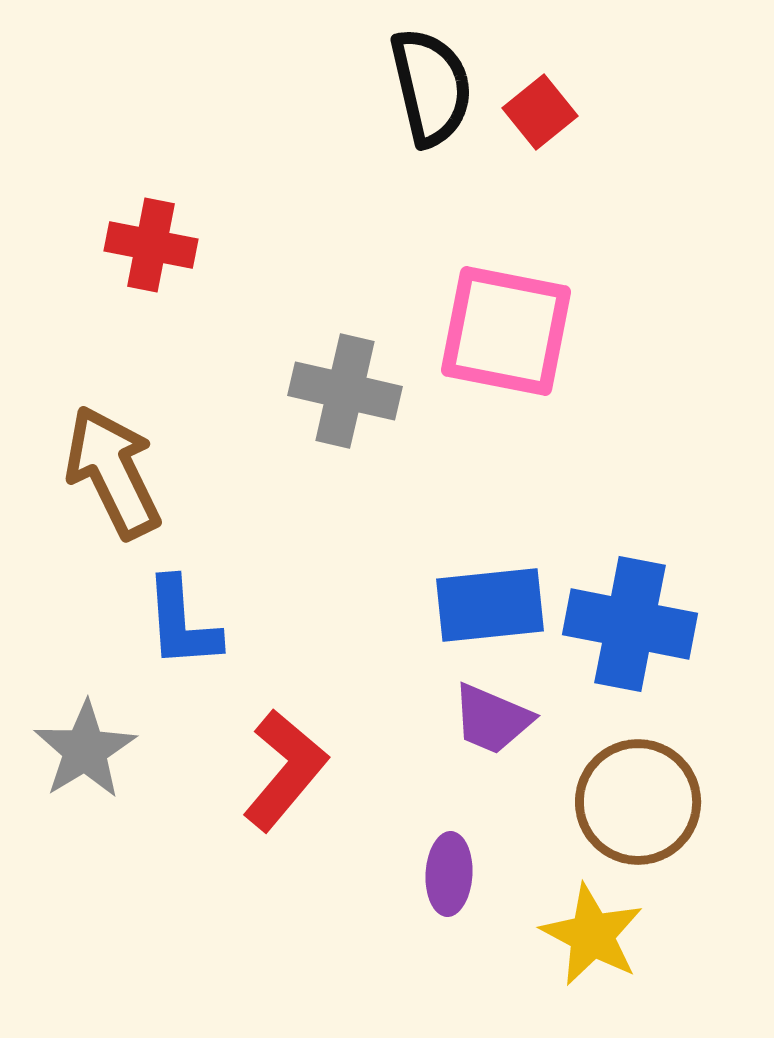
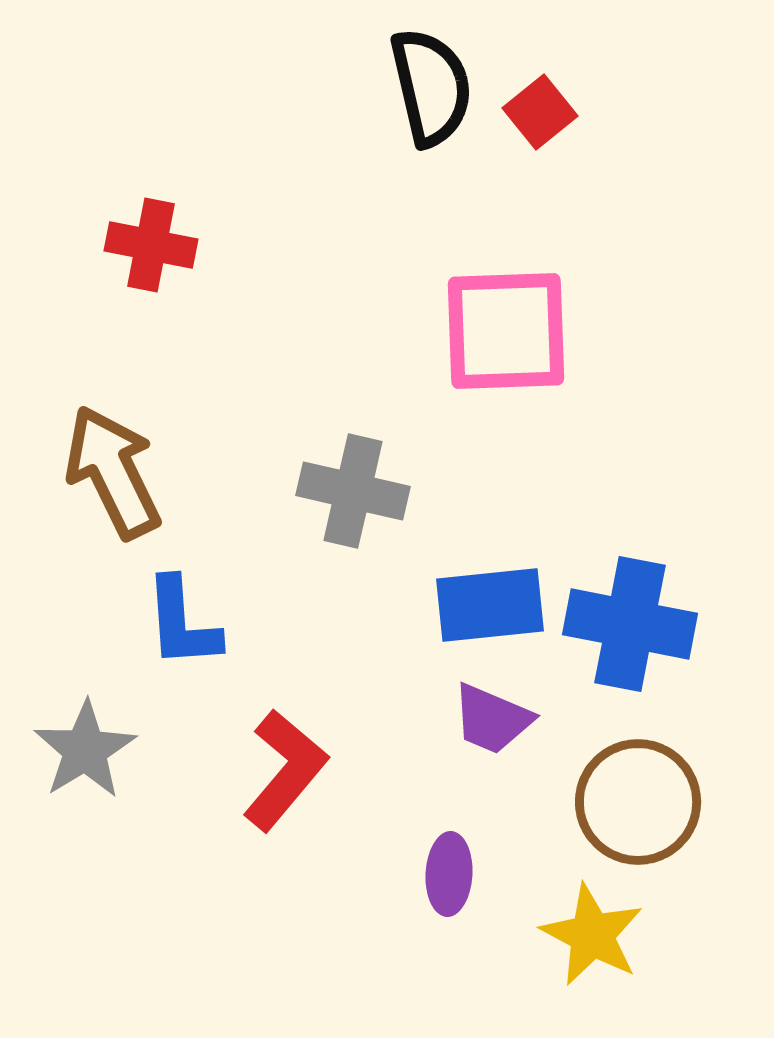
pink square: rotated 13 degrees counterclockwise
gray cross: moved 8 px right, 100 px down
